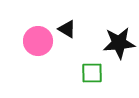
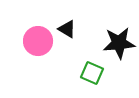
green square: rotated 25 degrees clockwise
